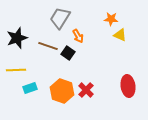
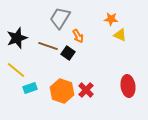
yellow line: rotated 42 degrees clockwise
